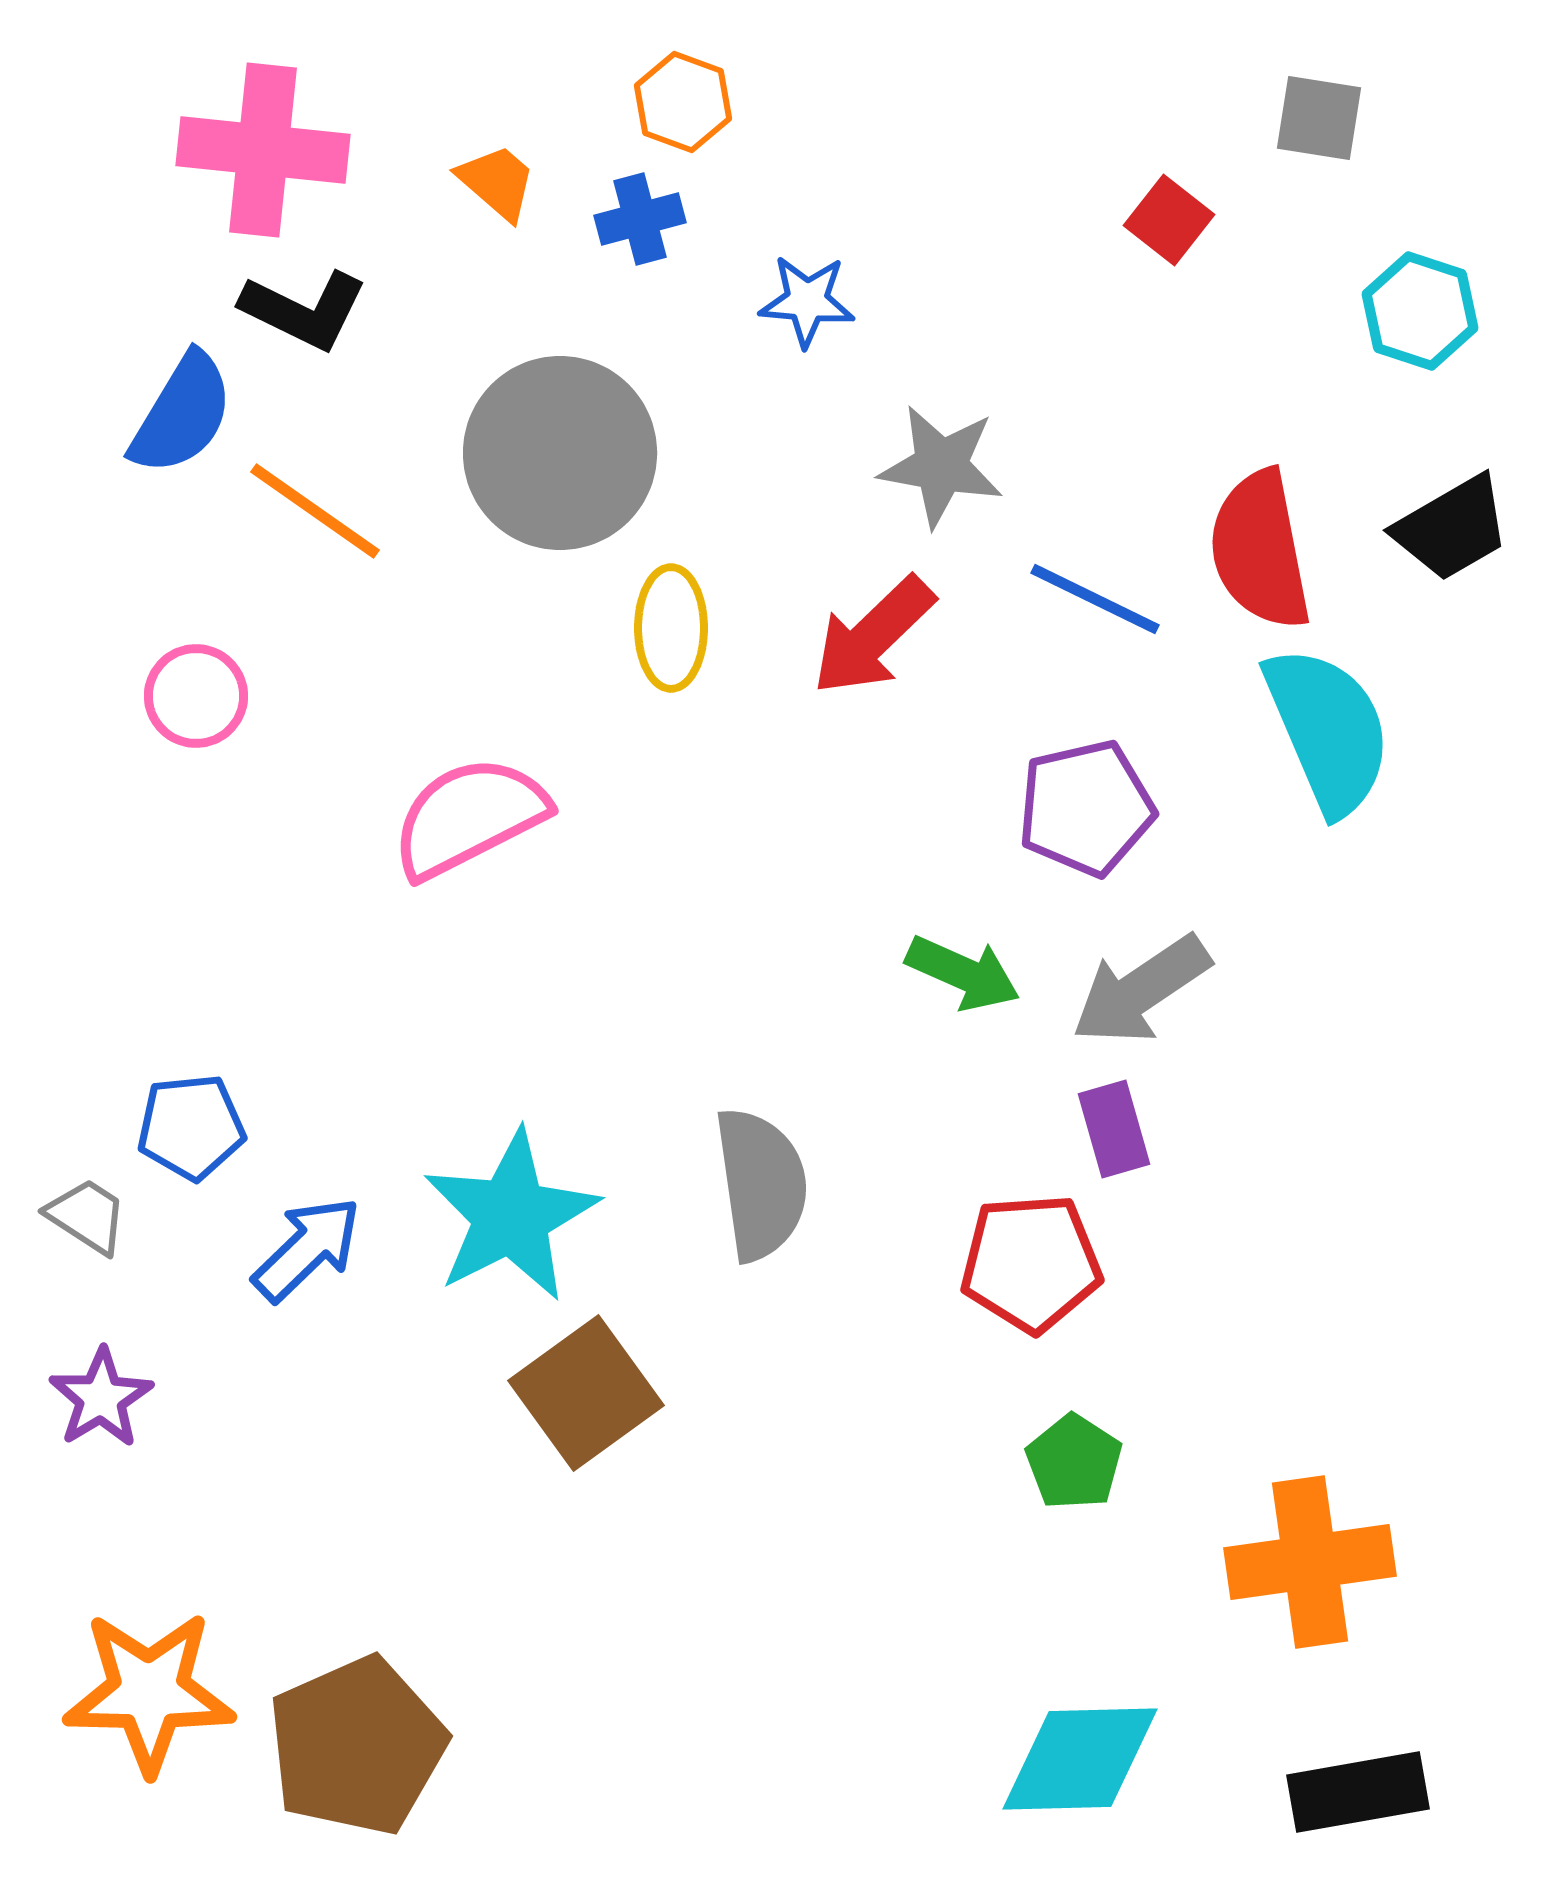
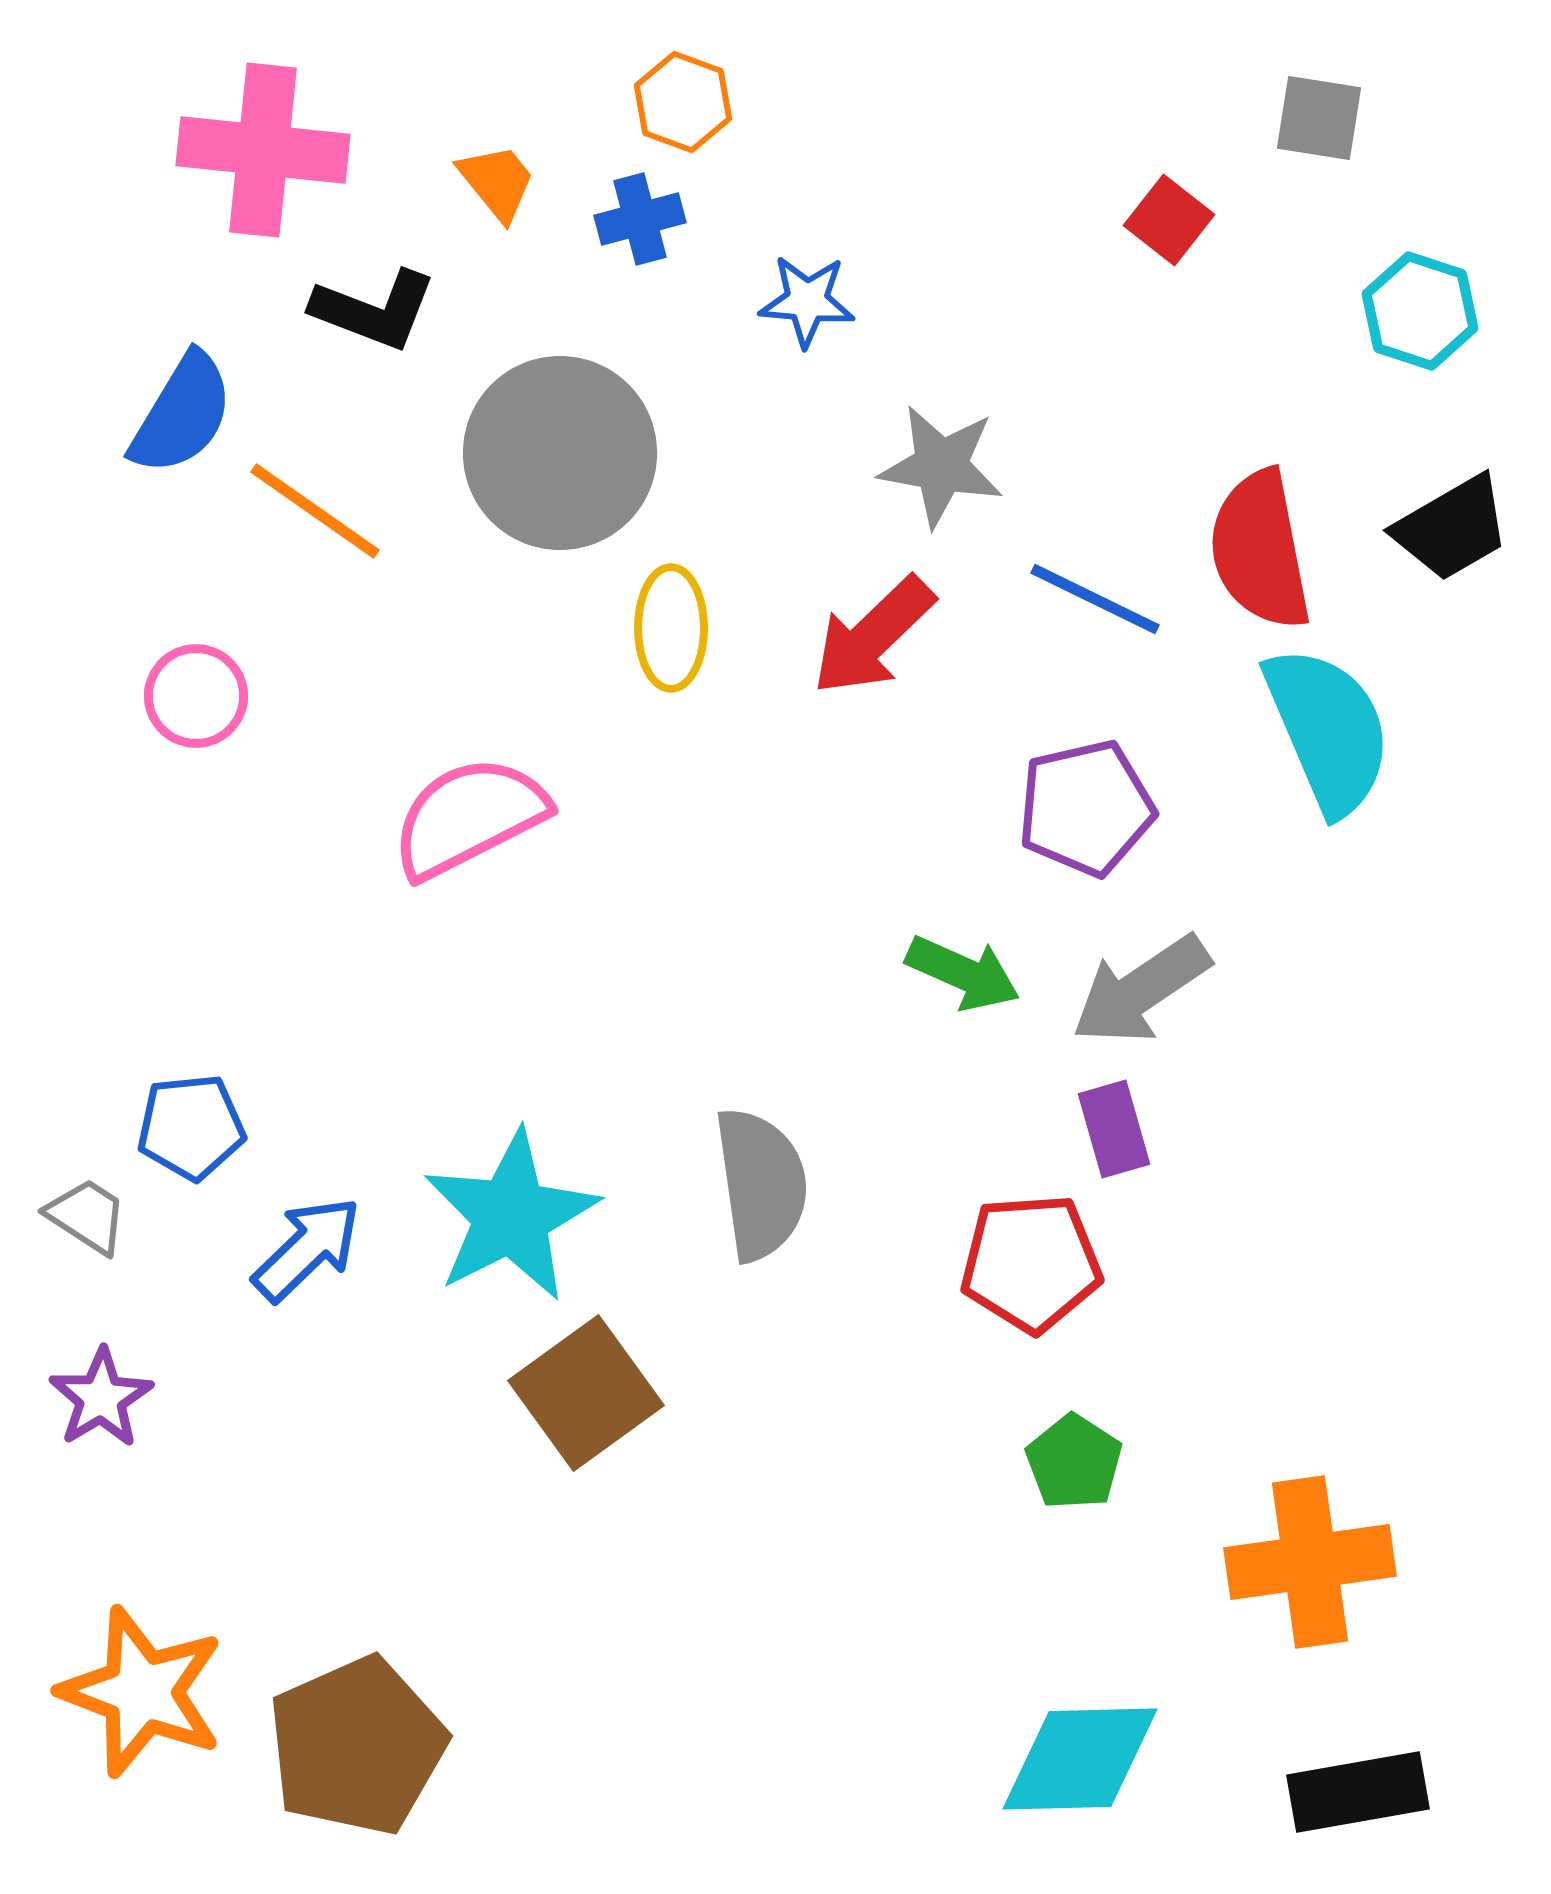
orange trapezoid: rotated 10 degrees clockwise
black L-shape: moved 70 px right; rotated 5 degrees counterclockwise
orange star: moved 7 px left; rotated 20 degrees clockwise
